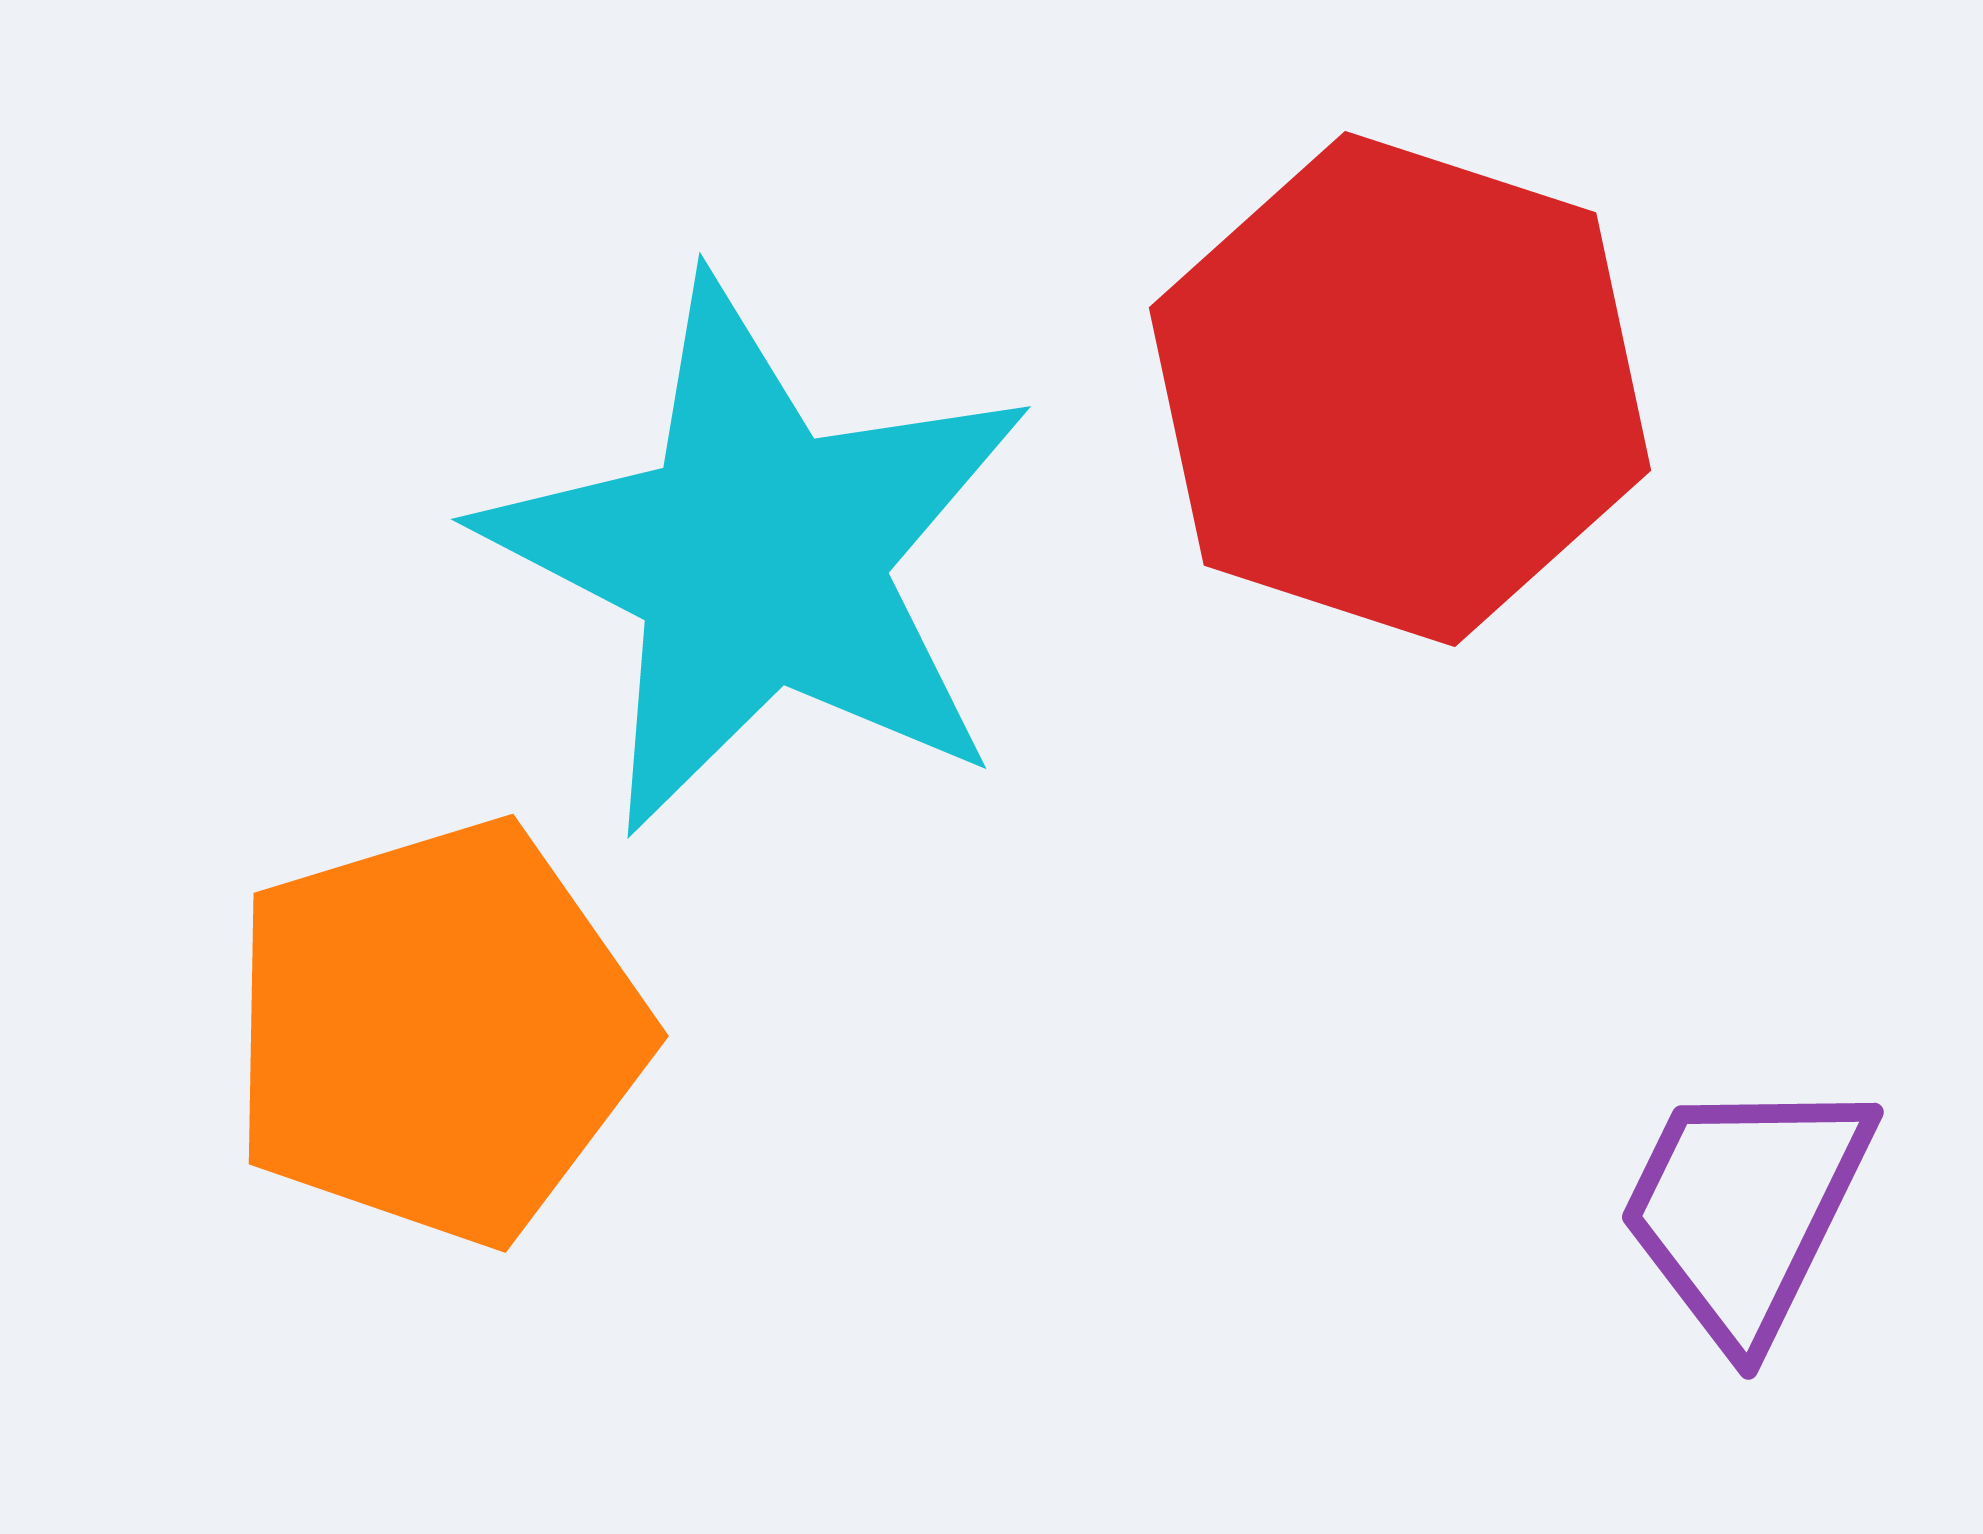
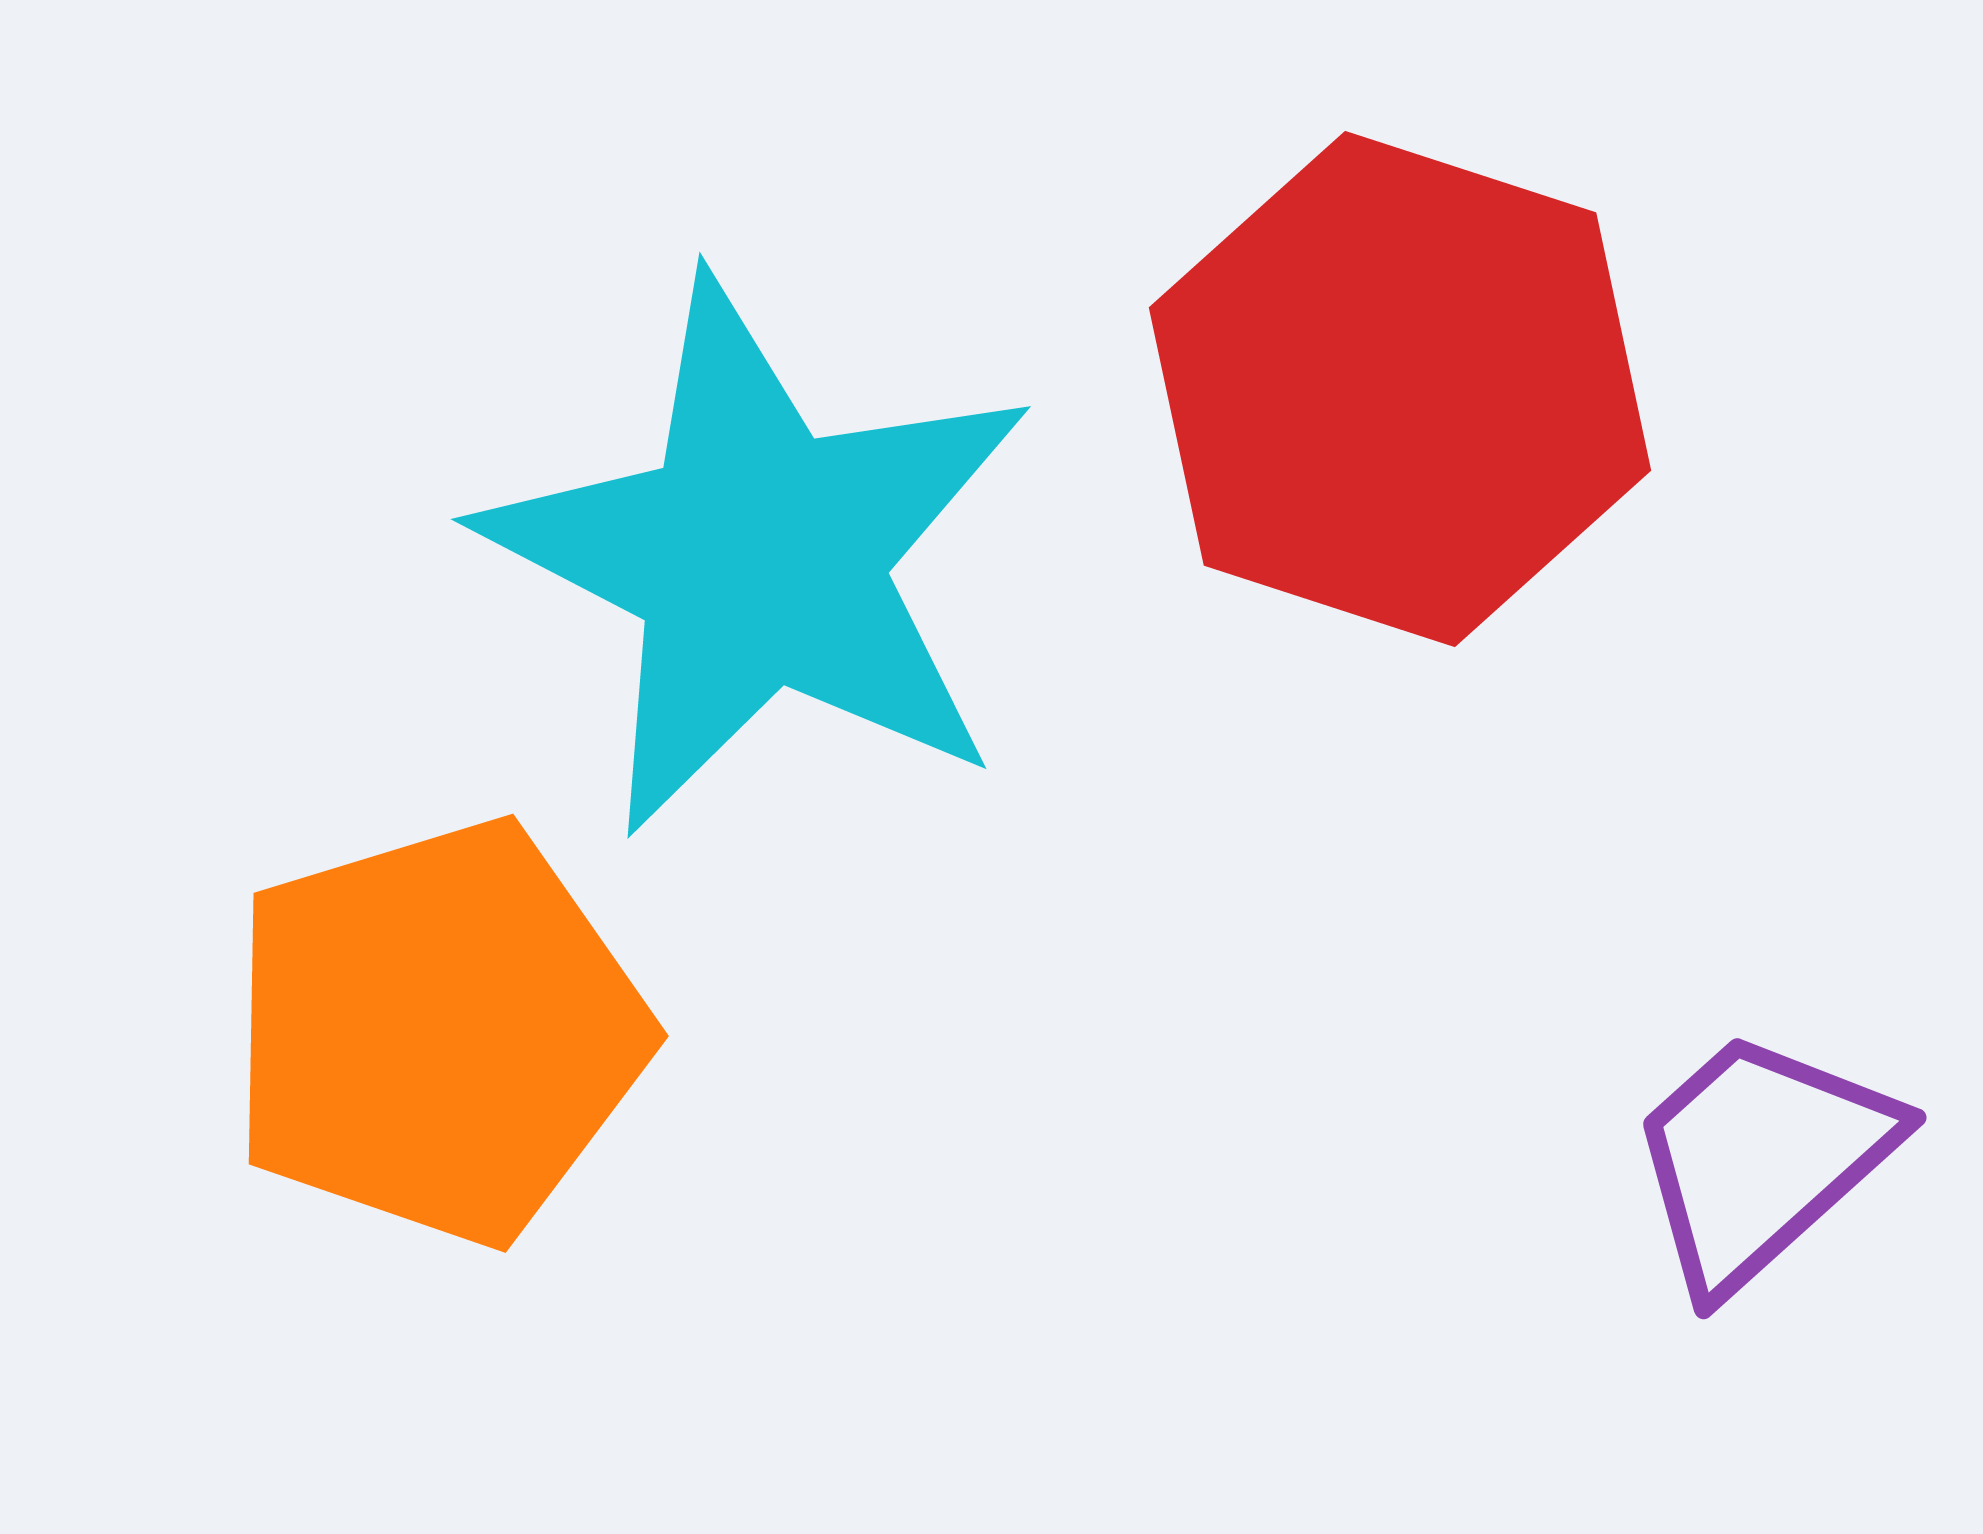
purple trapezoid: moved 16 px right, 50 px up; rotated 22 degrees clockwise
